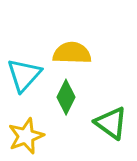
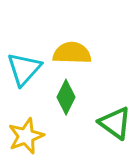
cyan triangle: moved 6 px up
green triangle: moved 4 px right
